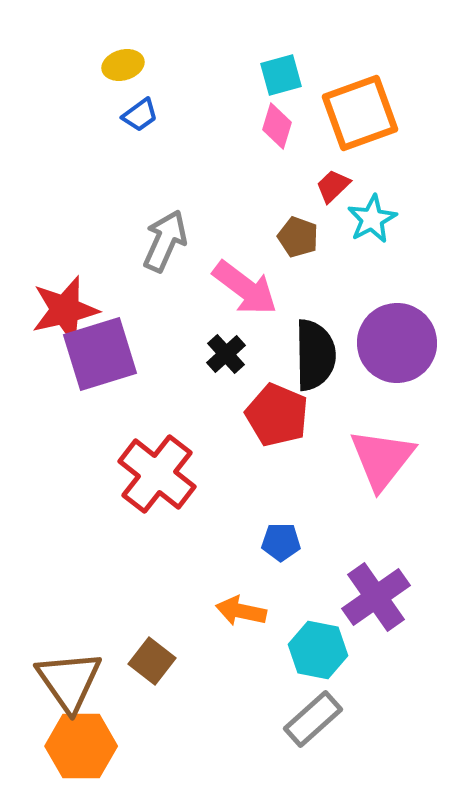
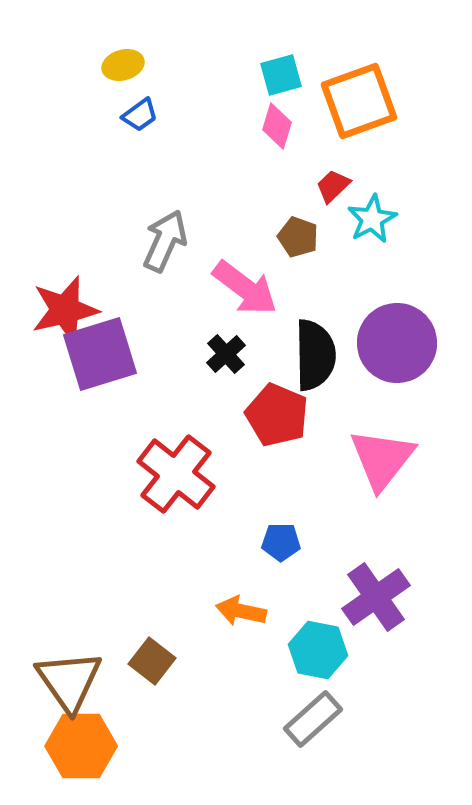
orange square: moved 1 px left, 12 px up
red cross: moved 19 px right
